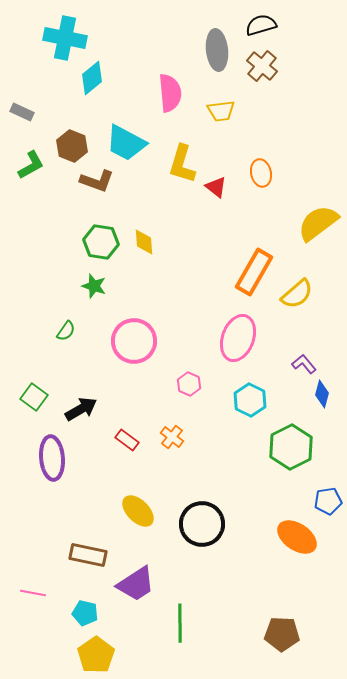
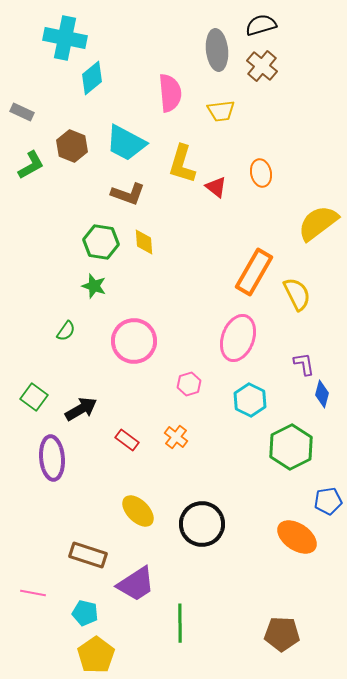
brown L-shape at (97, 181): moved 31 px right, 13 px down
yellow semicircle at (297, 294): rotated 76 degrees counterclockwise
purple L-shape at (304, 364): rotated 30 degrees clockwise
pink hexagon at (189, 384): rotated 20 degrees clockwise
orange cross at (172, 437): moved 4 px right
brown rectangle at (88, 555): rotated 6 degrees clockwise
